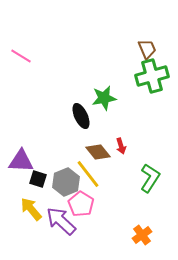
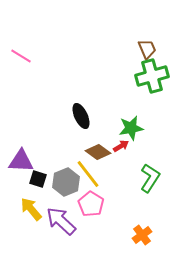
green star: moved 27 px right, 30 px down
red arrow: rotated 105 degrees counterclockwise
brown diamond: rotated 15 degrees counterclockwise
pink pentagon: moved 10 px right
